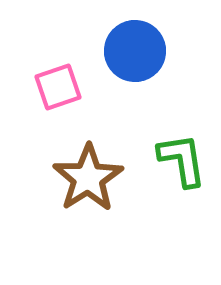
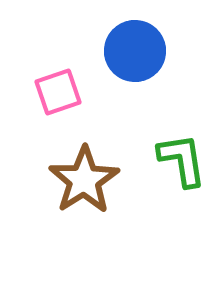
pink square: moved 5 px down
brown star: moved 4 px left, 2 px down
